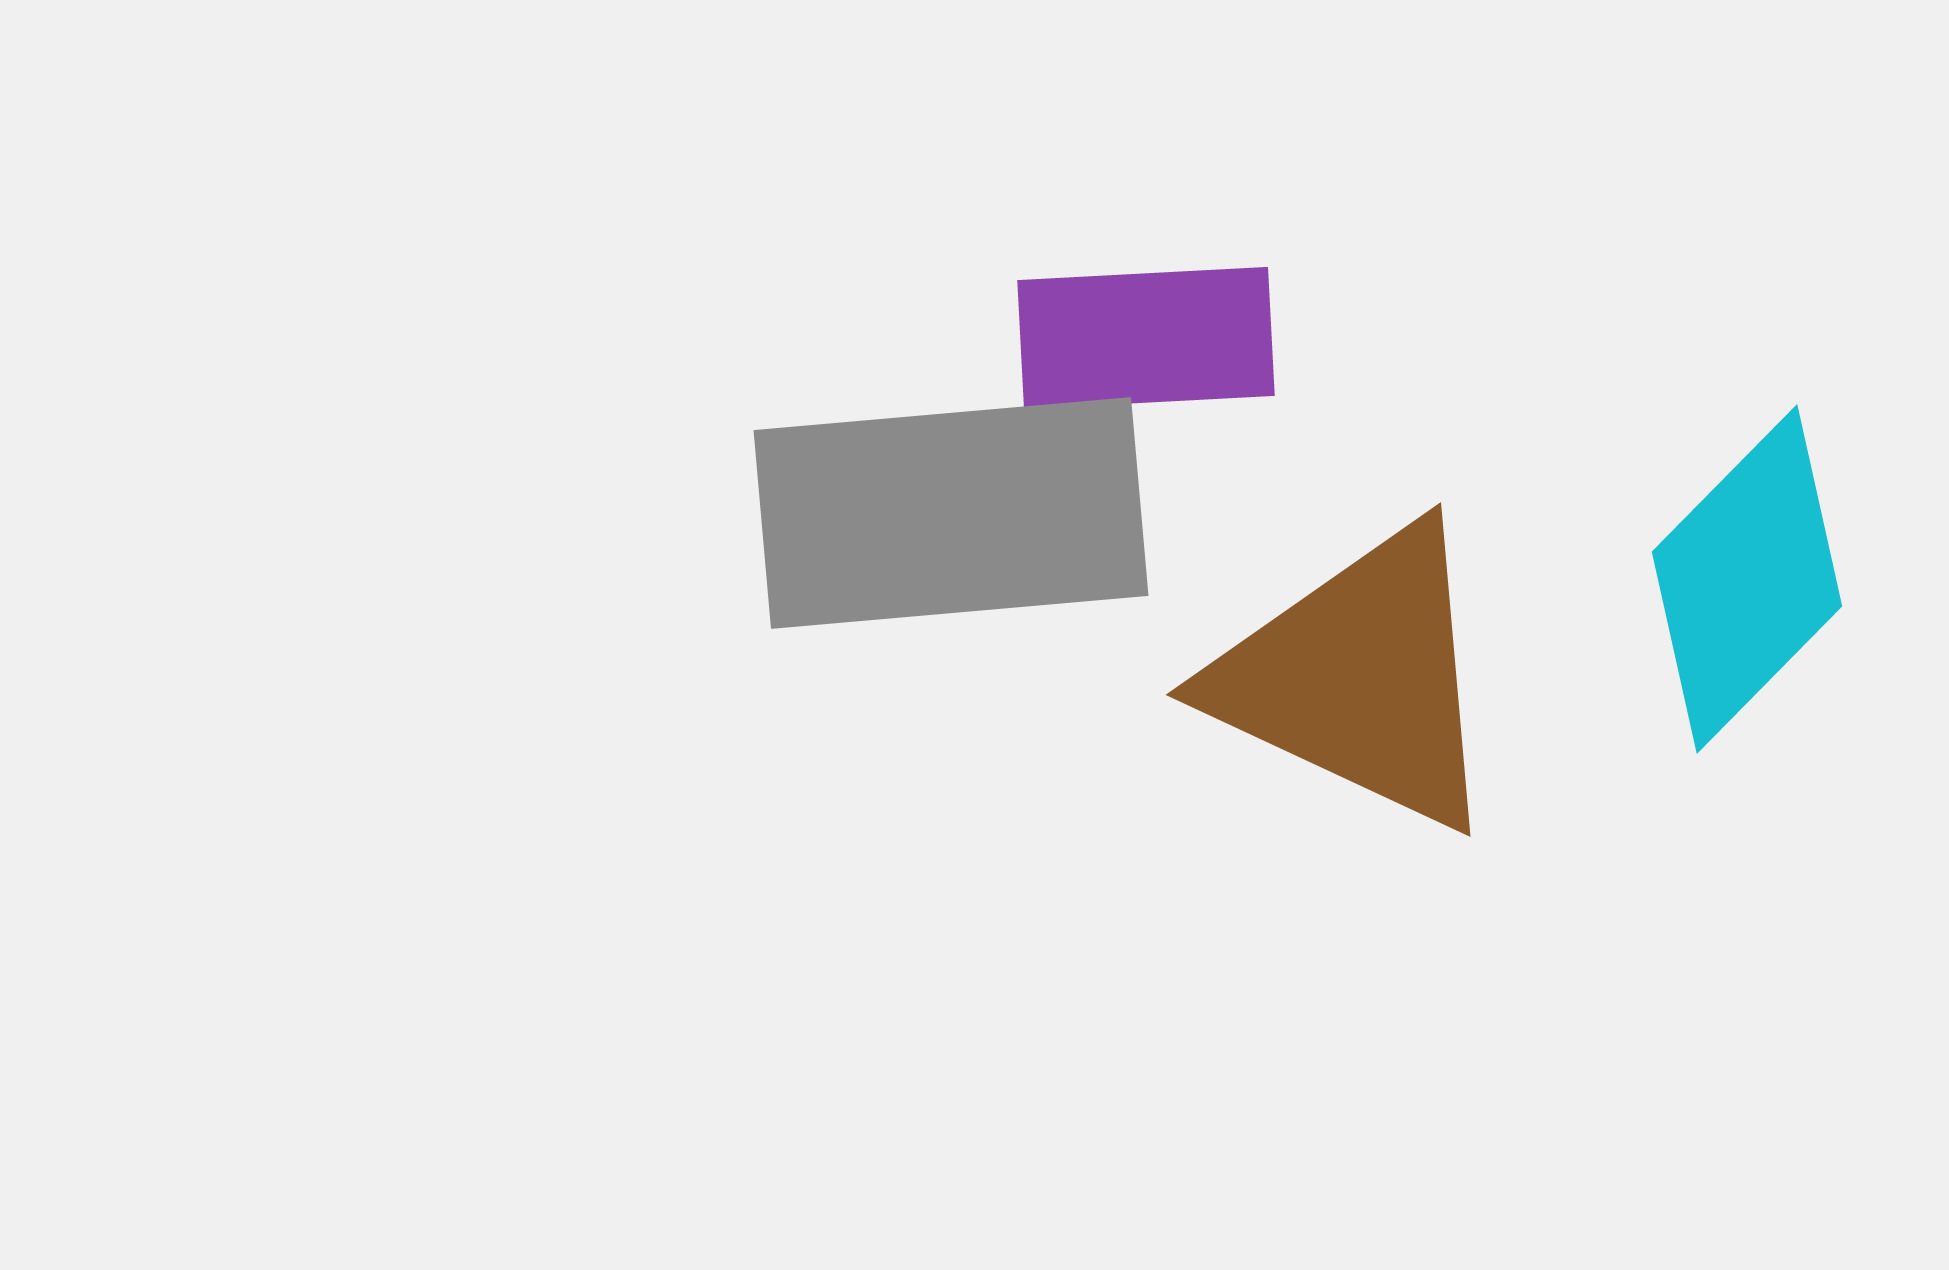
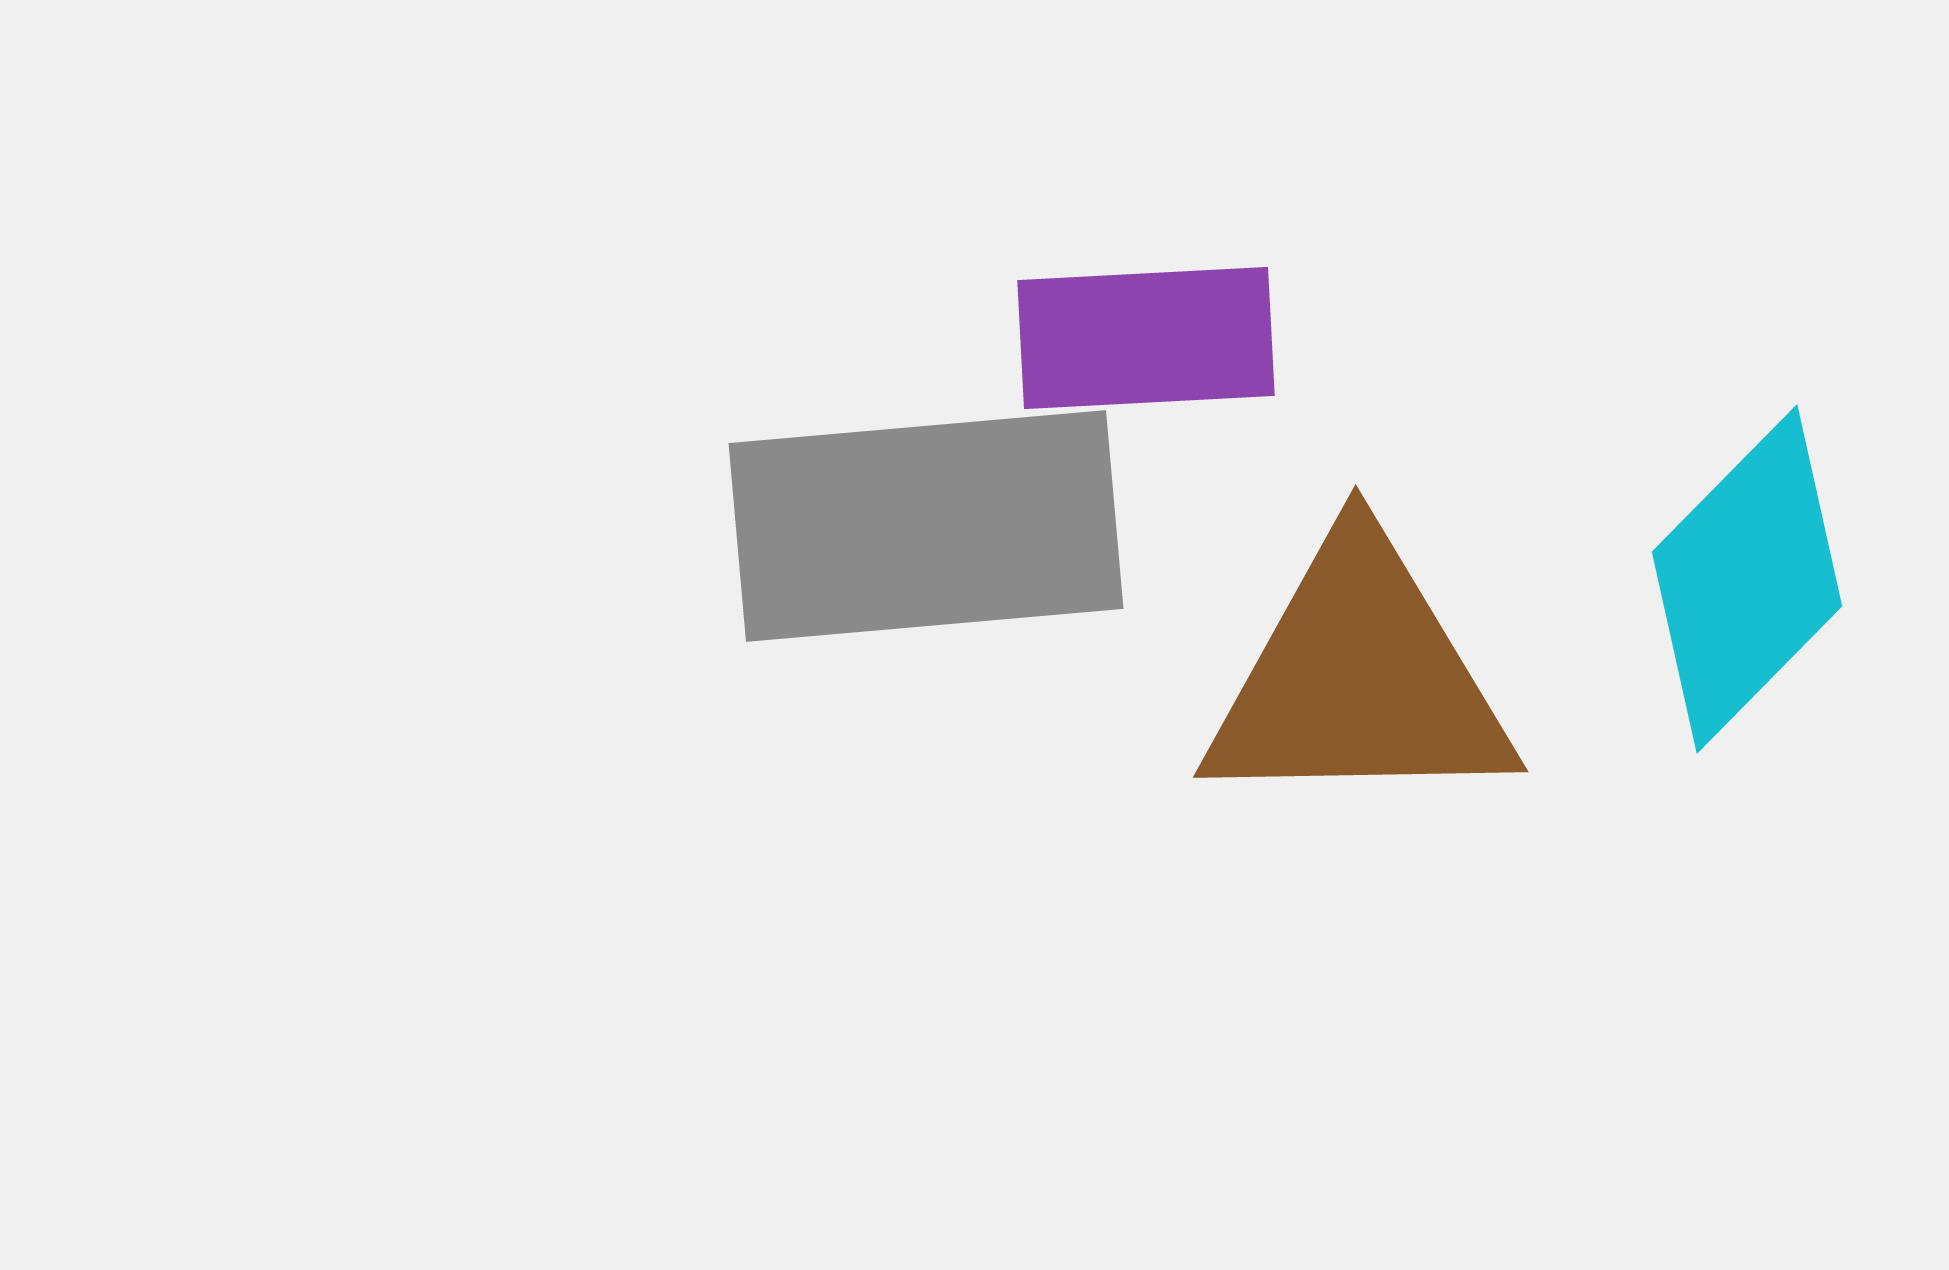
gray rectangle: moved 25 px left, 13 px down
brown triangle: rotated 26 degrees counterclockwise
